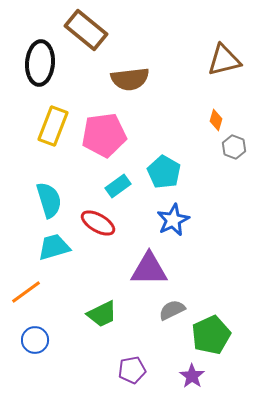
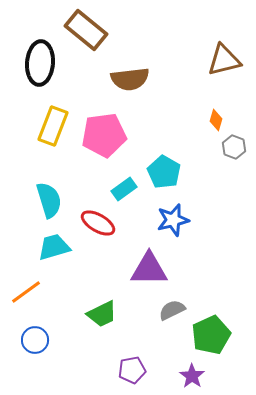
cyan rectangle: moved 6 px right, 3 px down
blue star: rotated 12 degrees clockwise
